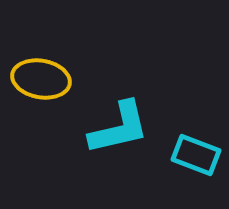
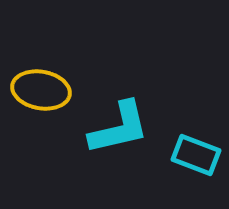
yellow ellipse: moved 11 px down
